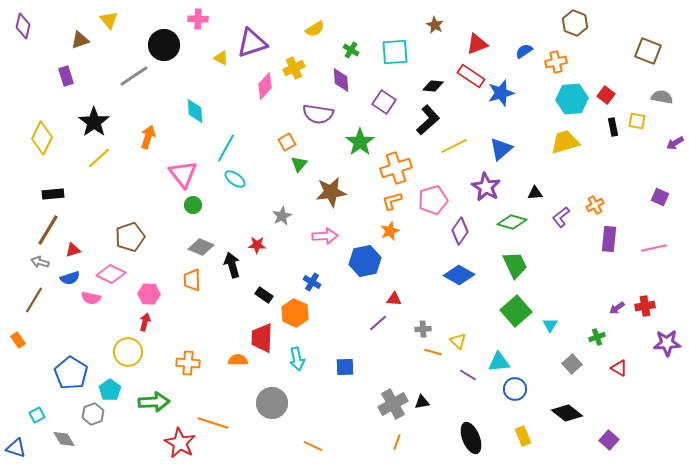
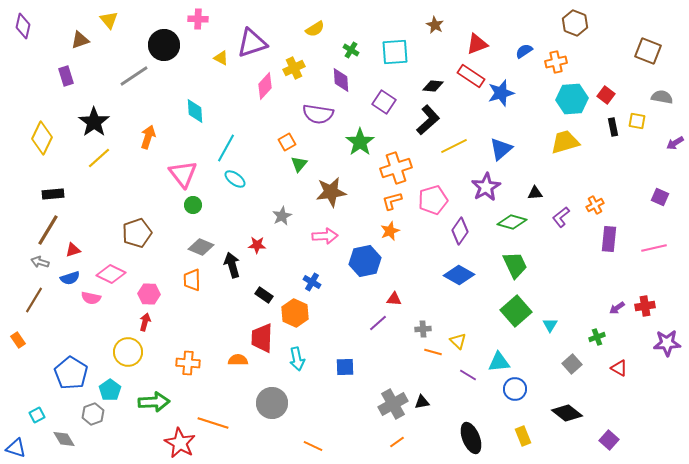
purple star at (486, 187): rotated 12 degrees clockwise
brown pentagon at (130, 237): moved 7 px right, 4 px up
orange line at (397, 442): rotated 35 degrees clockwise
